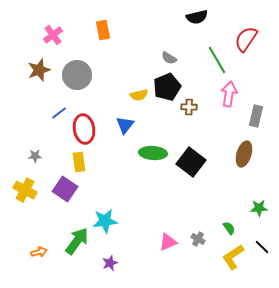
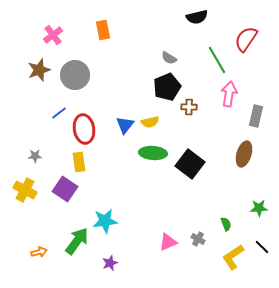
gray circle: moved 2 px left
yellow semicircle: moved 11 px right, 27 px down
black square: moved 1 px left, 2 px down
green semicircle: moved 3 px left, 4 px up; rotated 16 degrees clockwise
